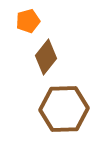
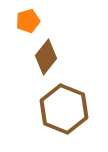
brown hexagon: rotated 24 degrees clockwise
